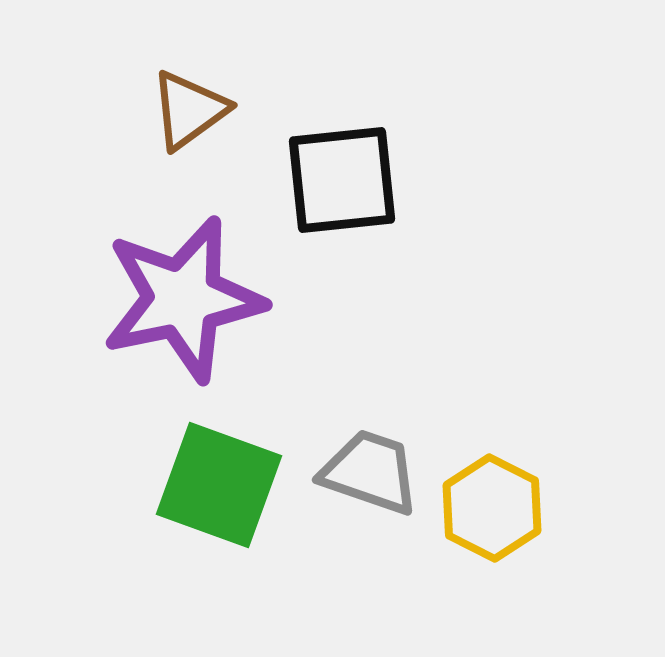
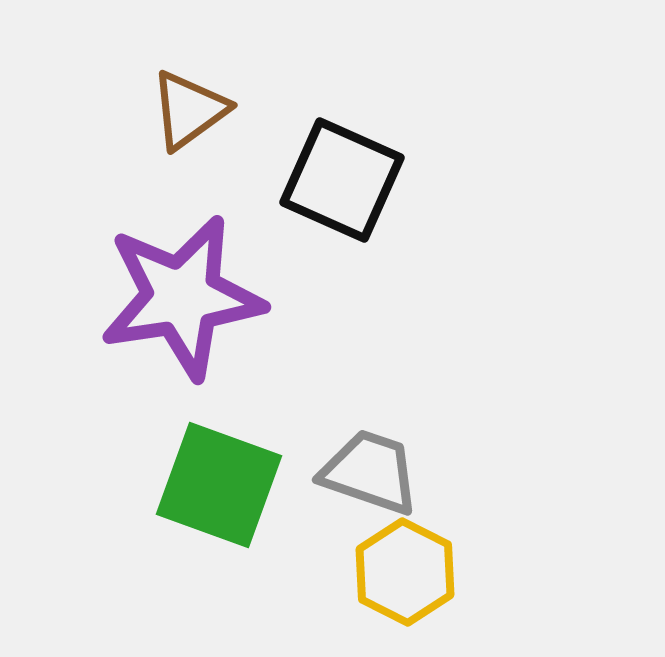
black square: rotated 30 degrees clockwise
purple star: moved 1 px left, 2 px up; rotated 3 degrees clockwise
yellow hexagon: moved 87 px left, 64 px down
